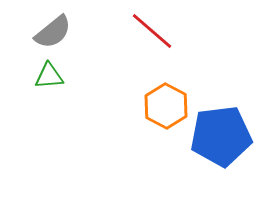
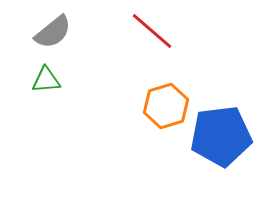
green triangle: moved 3 px left, 4 px down
orange hexagon: rotated 15 degrees clockwise
